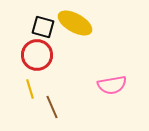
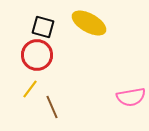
yellow ellipse: moved 14 px right
pink semicircle: moved 19 px right, 12 px down
yellow line: rotated 54 degrees clockwise
